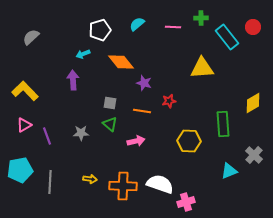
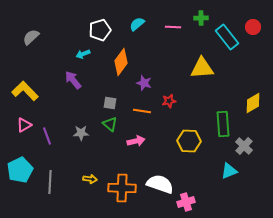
orange diamond: rotated 76 degrees clockwise
purple arrow: rotated 36 degrees counterclockwise
gray cross: moved 10 px left, 9 px up
cyan pentagon: rotated 15 degrees counterclockwise
orange cross: moved 1 px left, 2 px down
